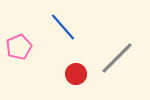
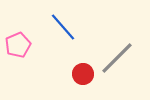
pink pentagon: moved 1 px left, 2 px up
red circle: moved 7 px right
